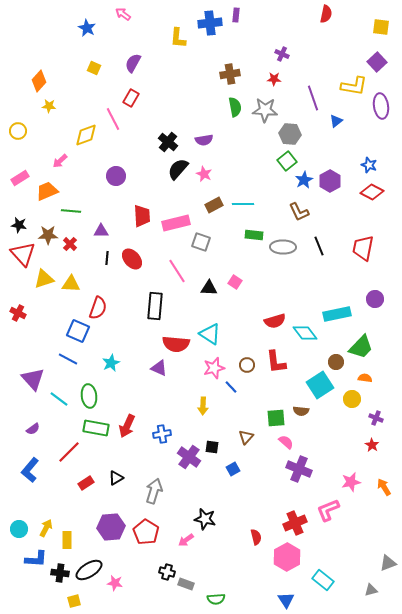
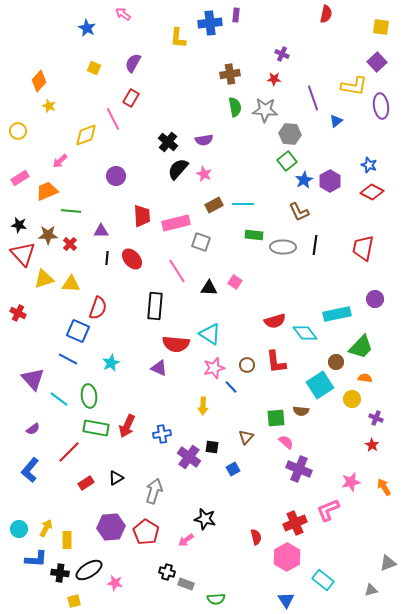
yellow star at (49, 106): rotated 16 degrees clockwise
black line at (319, 246): moved 4 px left, 1 px up; rotated 30 degrees clockwise
